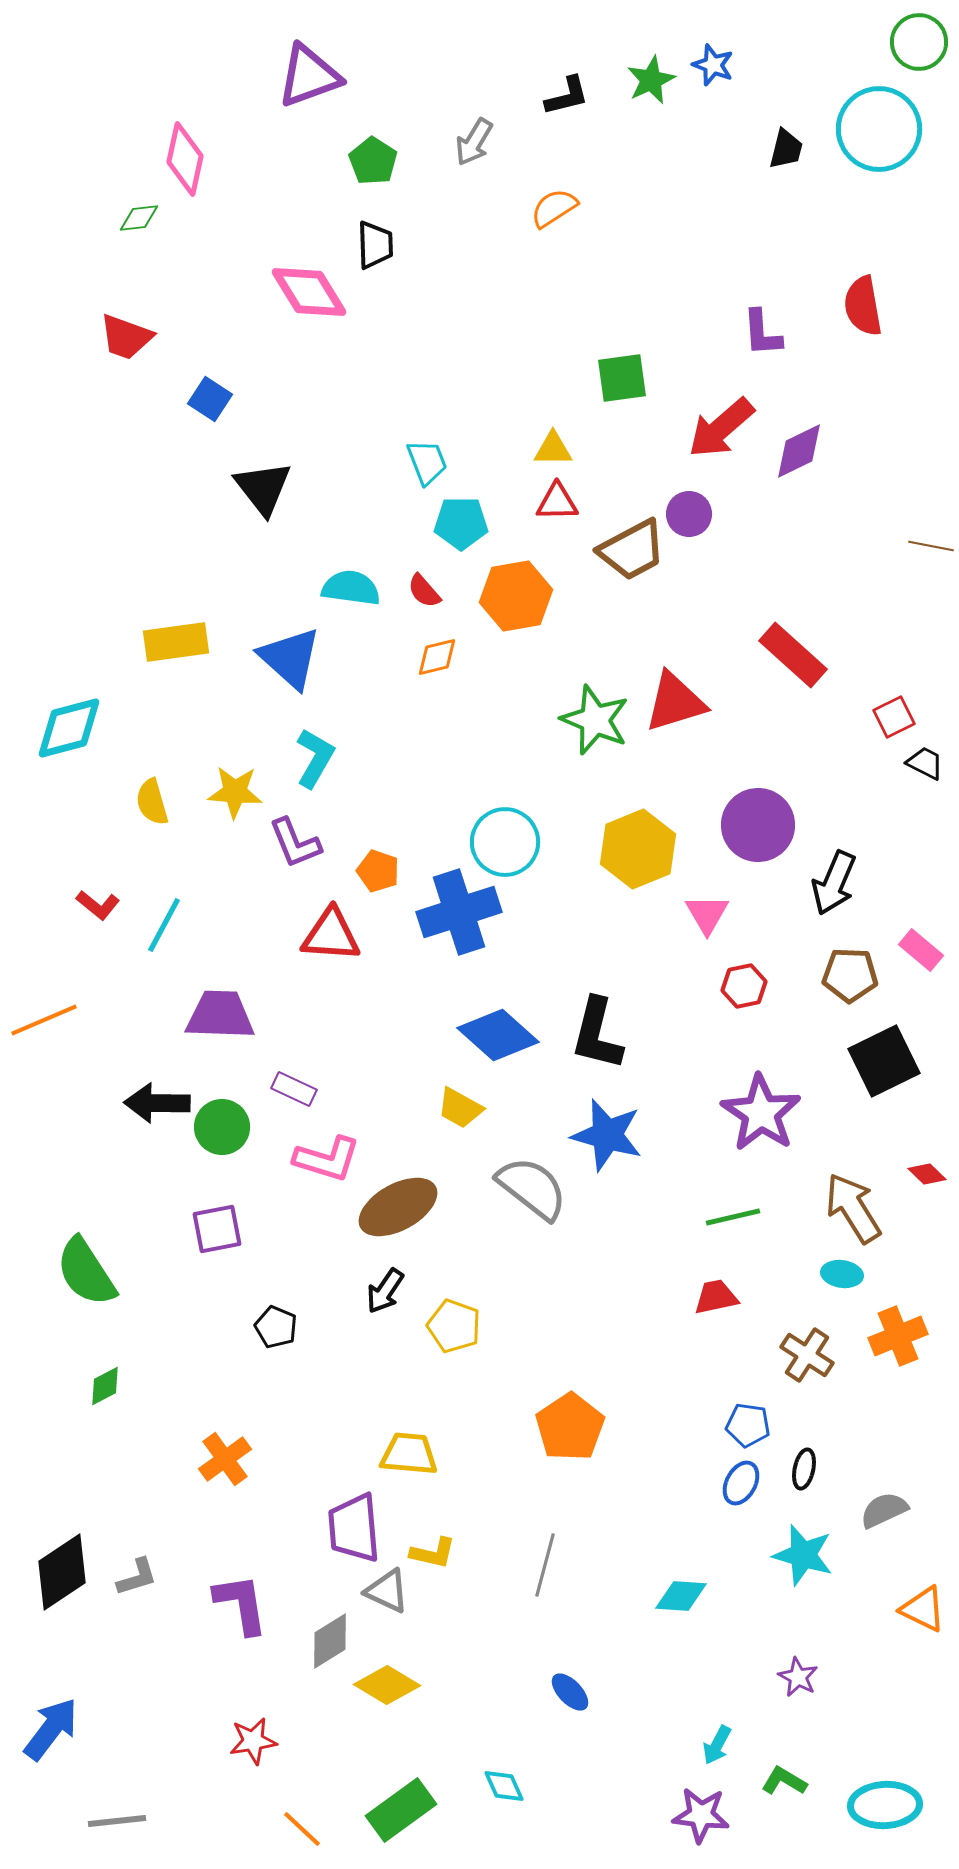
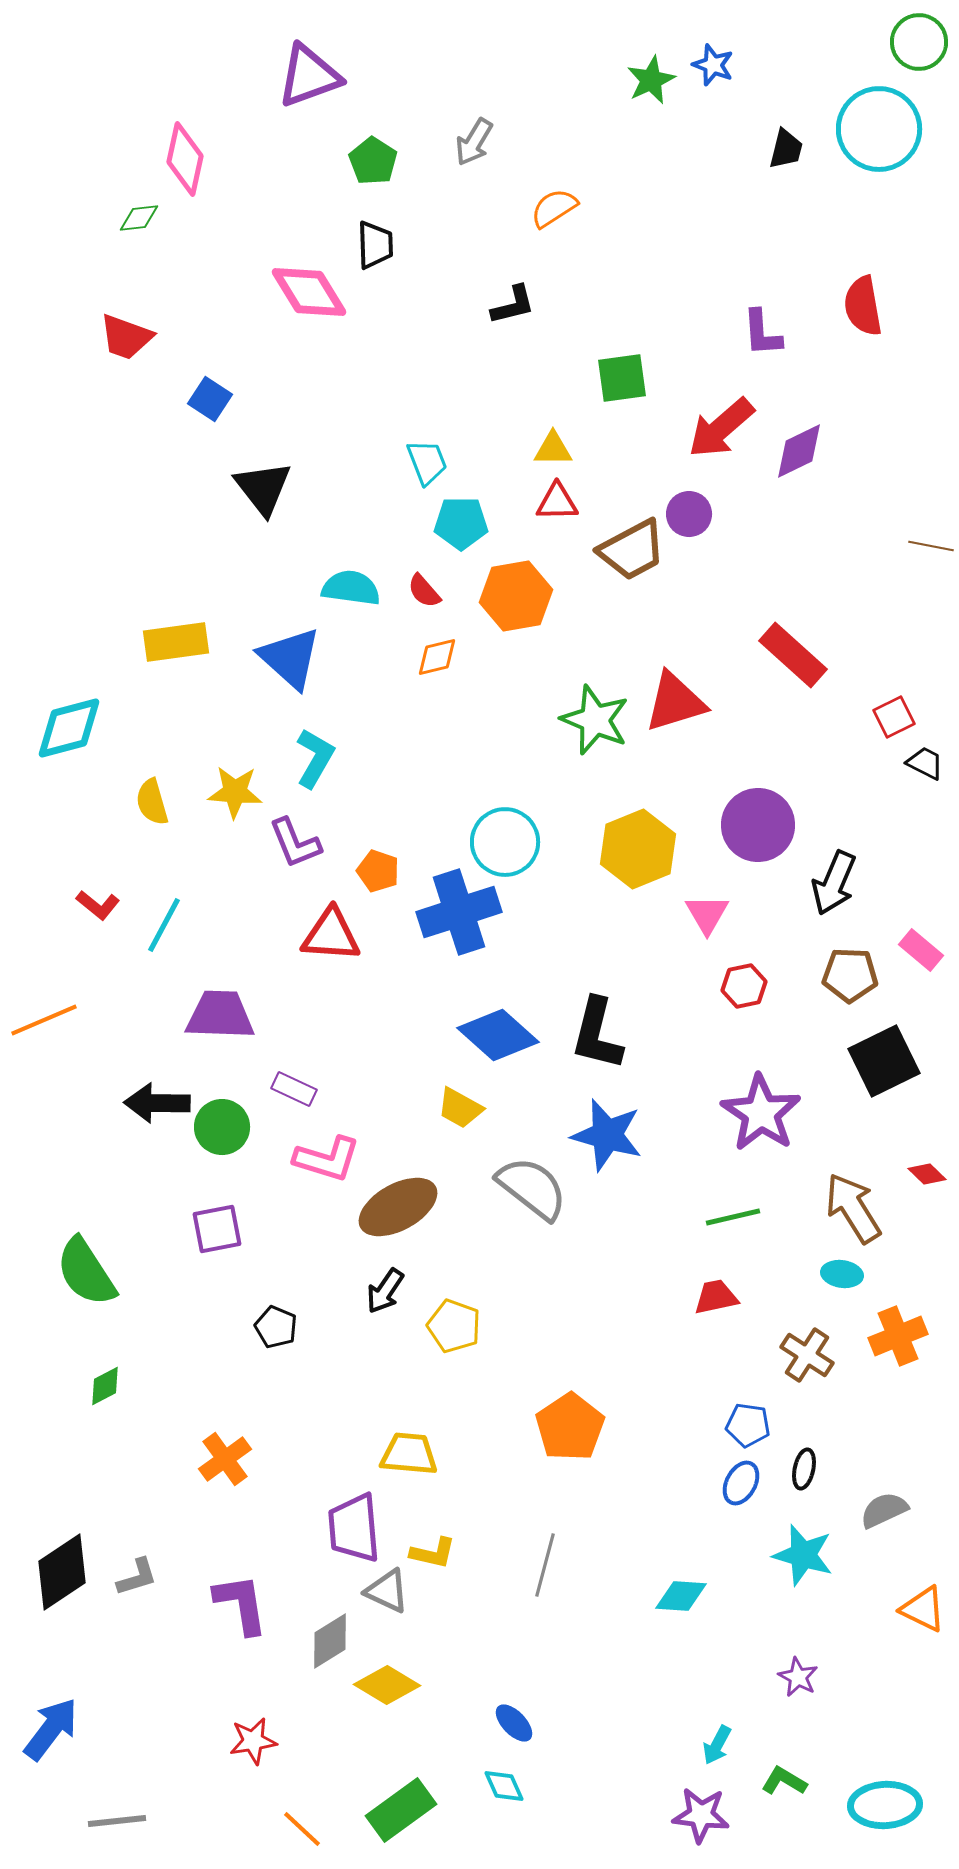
black L-shape at (567, 96): moved 54 px left, 209 px down
blue ellipse at (570, 1692): moved 56 px left, 31 px down
